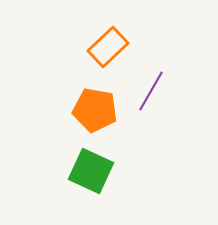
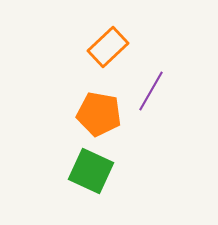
orange pentagon: moved 4 px right, 4 px down
